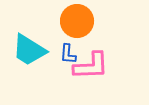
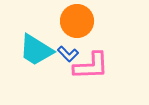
cyan trapezoid: moved 7 px right
blue L-shape: rotated 50 degrees counterclockwise
